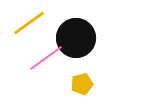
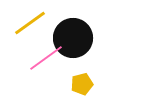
yellow line: moved 1 px right
black circle: moved 3 px left
